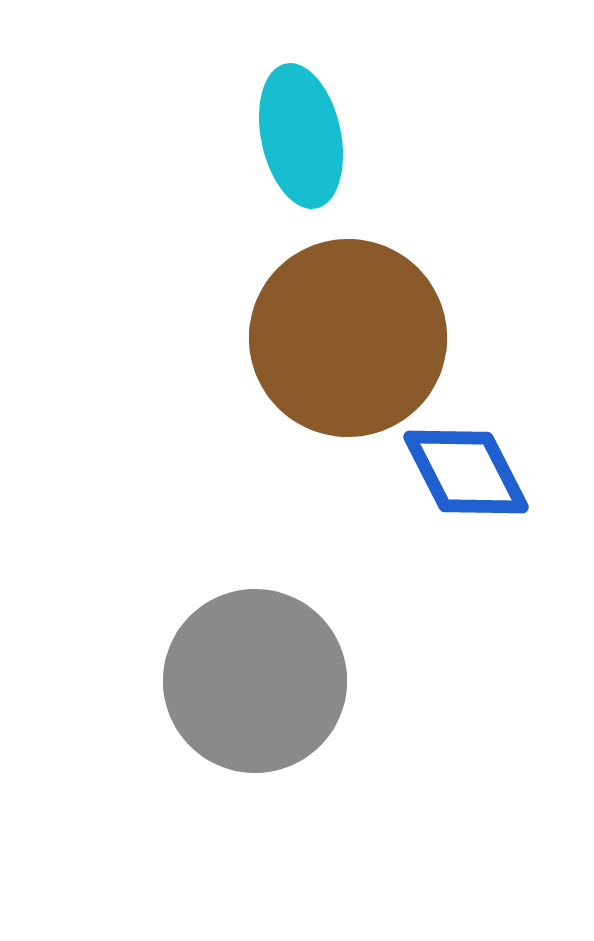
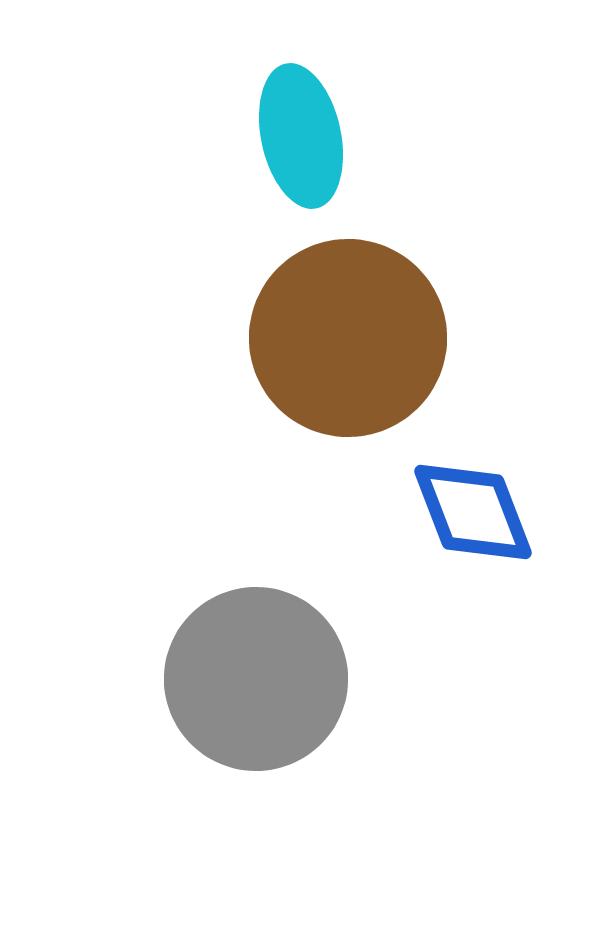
blue diamond: moved 7 px right, 40 px down; rotated 6 degrees clockwise
gray circle: moved 1 px right, 2 px up
